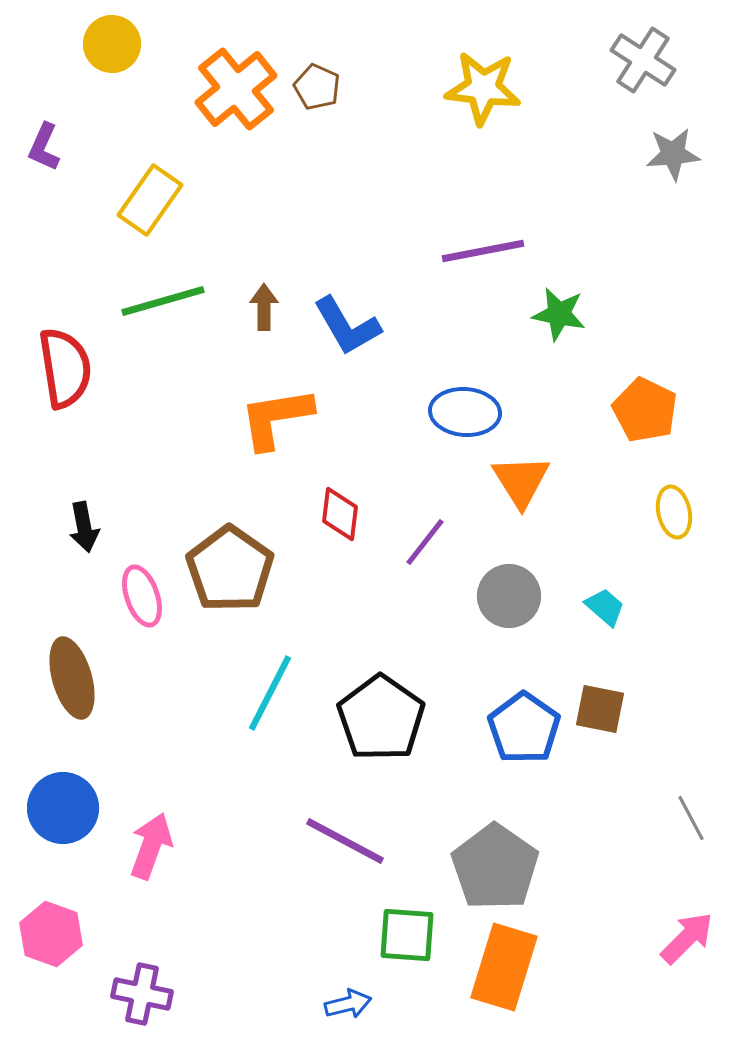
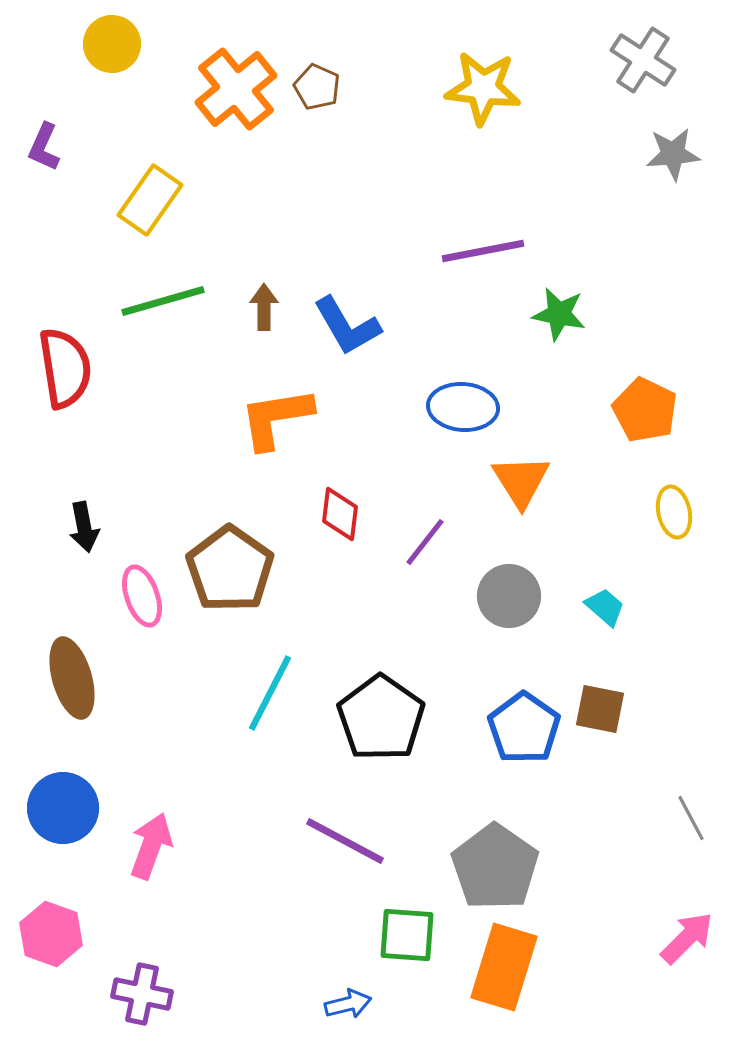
blue ellipse at (465, 412): moved 2 px left, 5 px up
